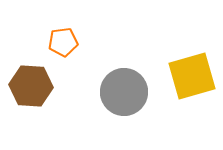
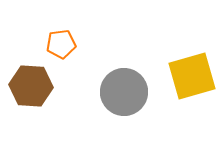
orange pentagon: moved 2 px left, 2 px down
